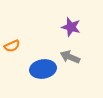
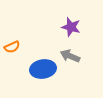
orange semicircle: moved 1 px down
gray arrow: moved 1 px up
